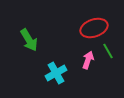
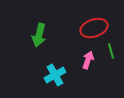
green arrow: moved 10 px right, 5 px up; rotated 45 degrees clockwise
green line: moved 3 px right; rotated 14 degrees clockwise
cyan cross: moved 1 px left, 2 px down
